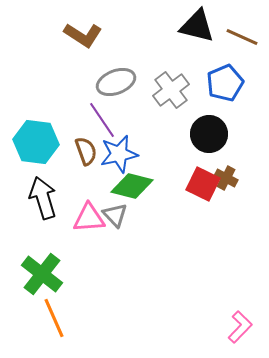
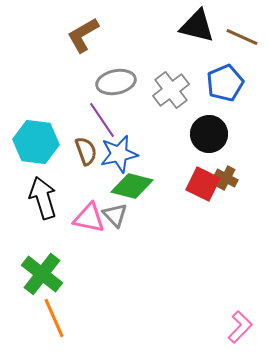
brown L-shape: rotated 117 degrees clockwise
gray ellipse: rotated 9 degrees clockwise
pink triangle: rotated 16 degrees clockwise
